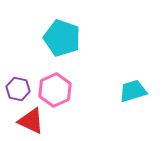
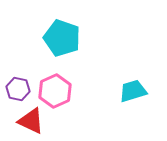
pink hexagon: moved 1 px down
